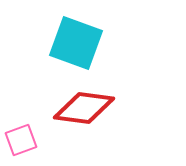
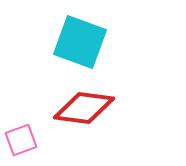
cyan square: moved 4 px right, 1 px up
